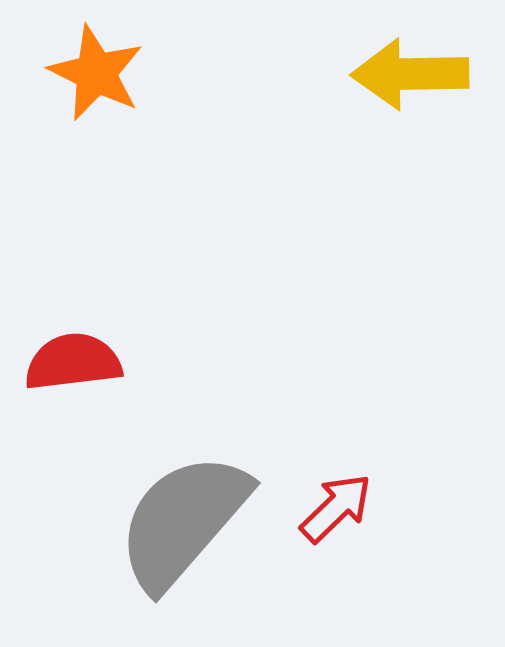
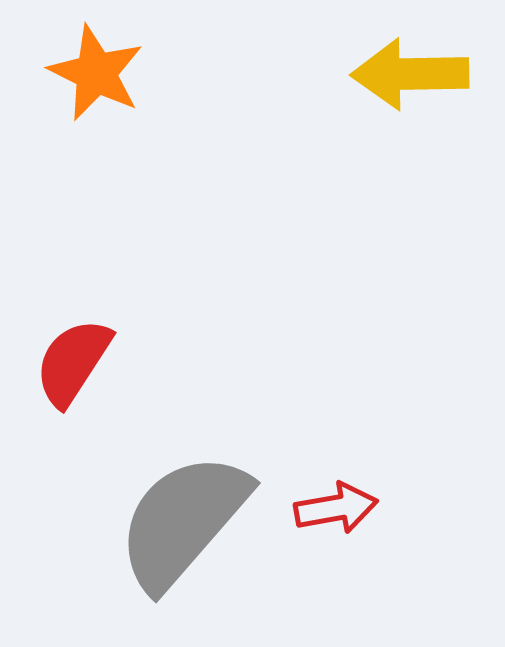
red semicircle: rotated 50 degrees counterclockwise
red arrow: rotated 34 degrees clockwise
